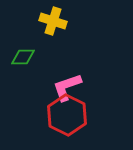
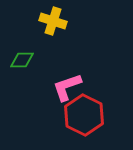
green diamond: moved 1 px left, 3 px down
red hexagon: moved 17 px right
